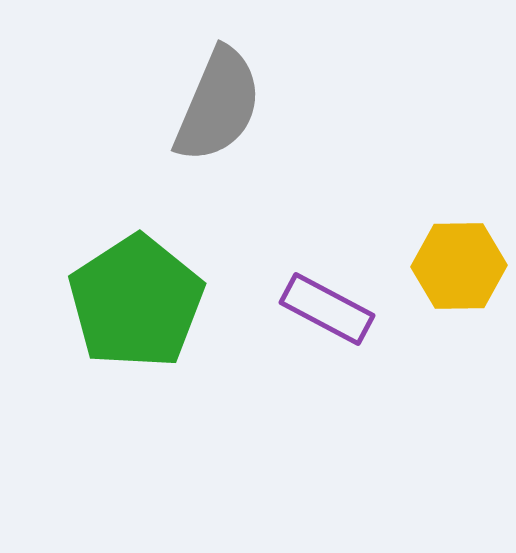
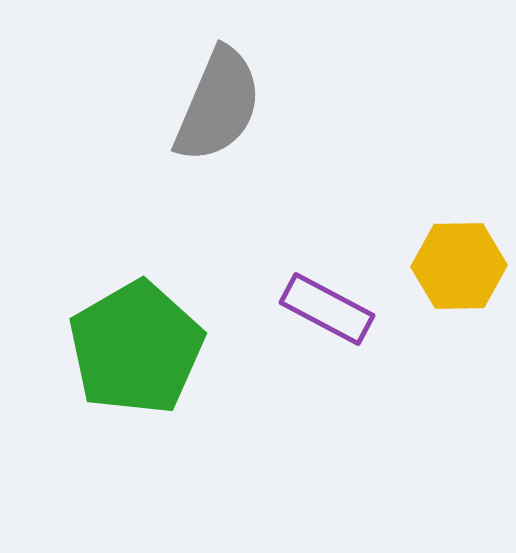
green pentagon: moved 46 px down; rotated 3 degrees clockwise
